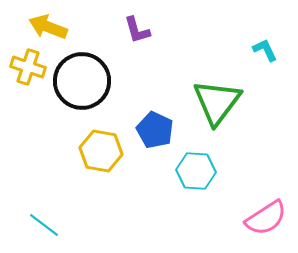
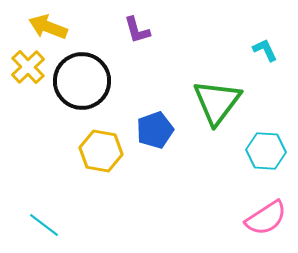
yellow cross: rotated 28 degrees clockwise
blue pentagon: rotated 27 degrees clockwise
cyan hexagon: moved 70 px right, 20 px up
